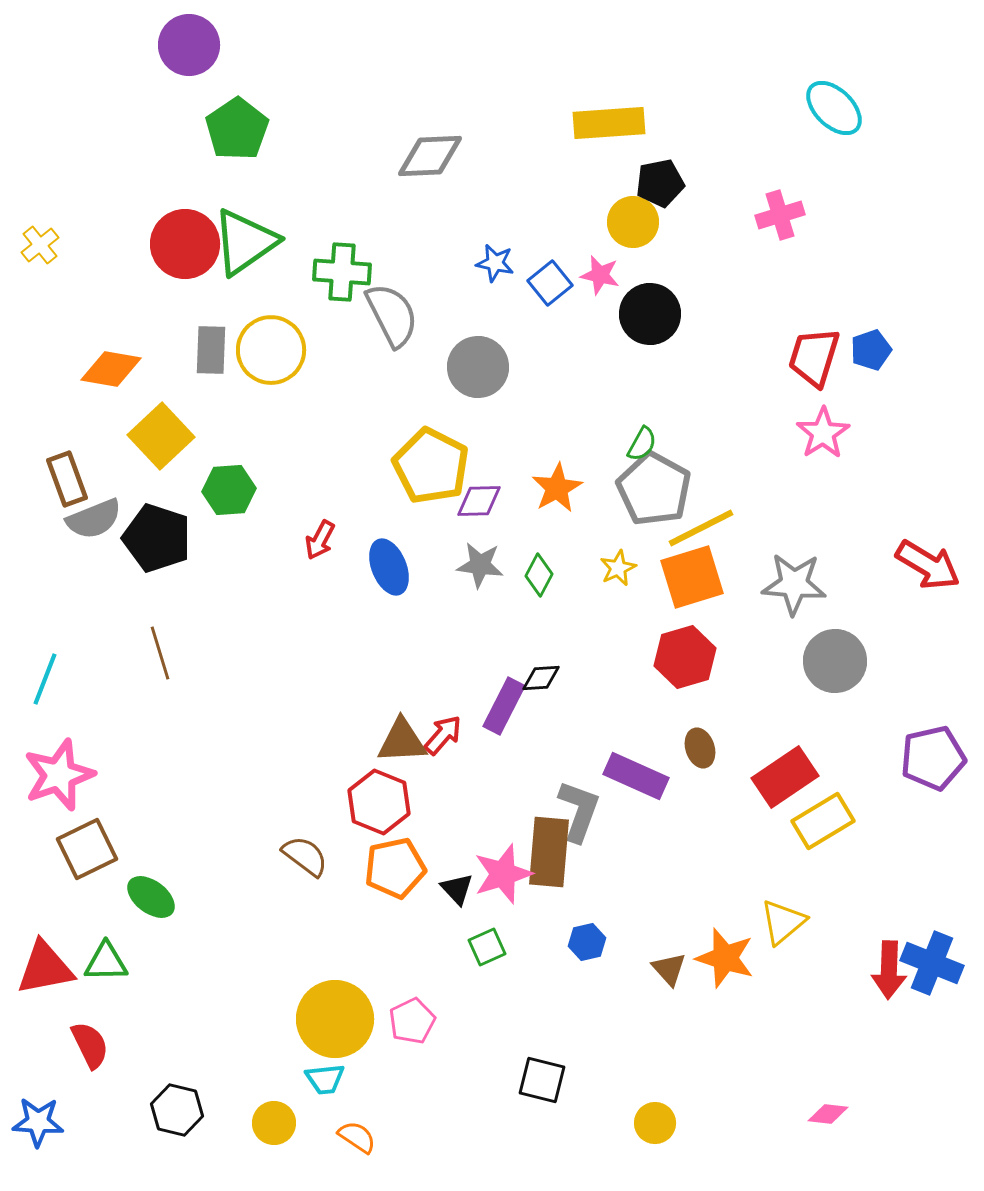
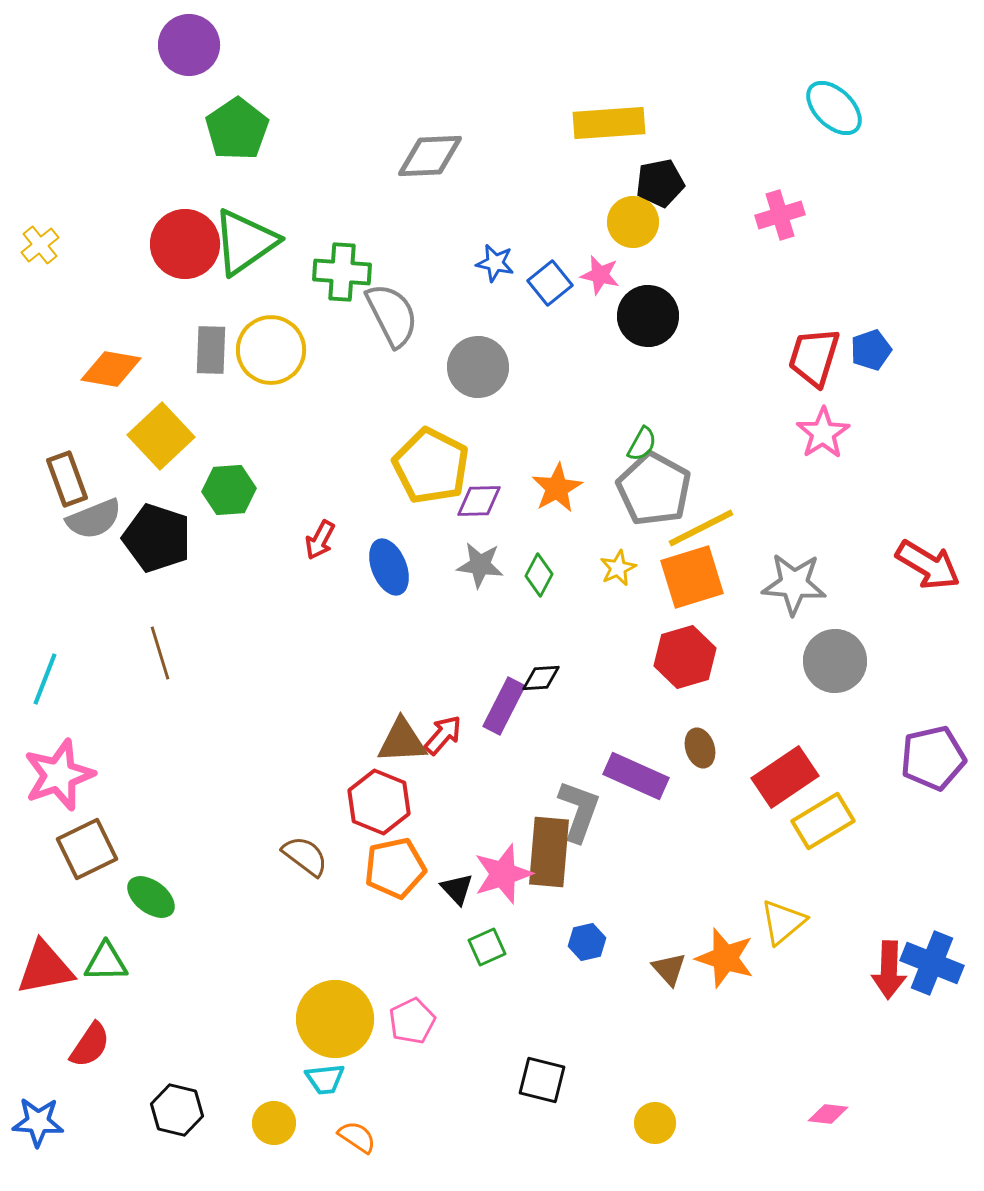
black circle at (650, 314): moved 2 px left, 2 px down
red semicircle at (90, 1045): rotated 60 degrees clockwise
